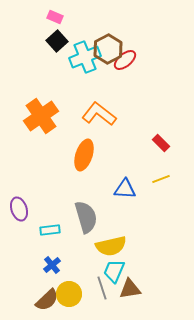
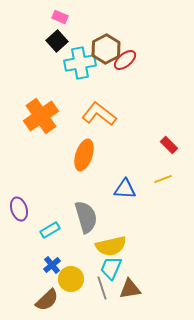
pink rectangle: moved 5 px right
brown hexagon: moved 2 px left
cyan cross: moved 5 px left, 6 px down; rotated 12 degrees clockwise
red rectangle: moved 8 px right, 2 px down
yellow line: moved 2 px right
cyan rectangle: rotated 24 degrees counterclockwise
cyan trapezoid: moved 3 px left, 3 px up
yellow circle: moved 2 px right, 15 px up
